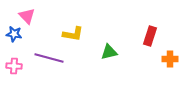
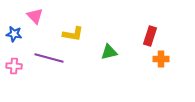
pink triangle: moved 8 px right
orange cross: moved 9 px left
